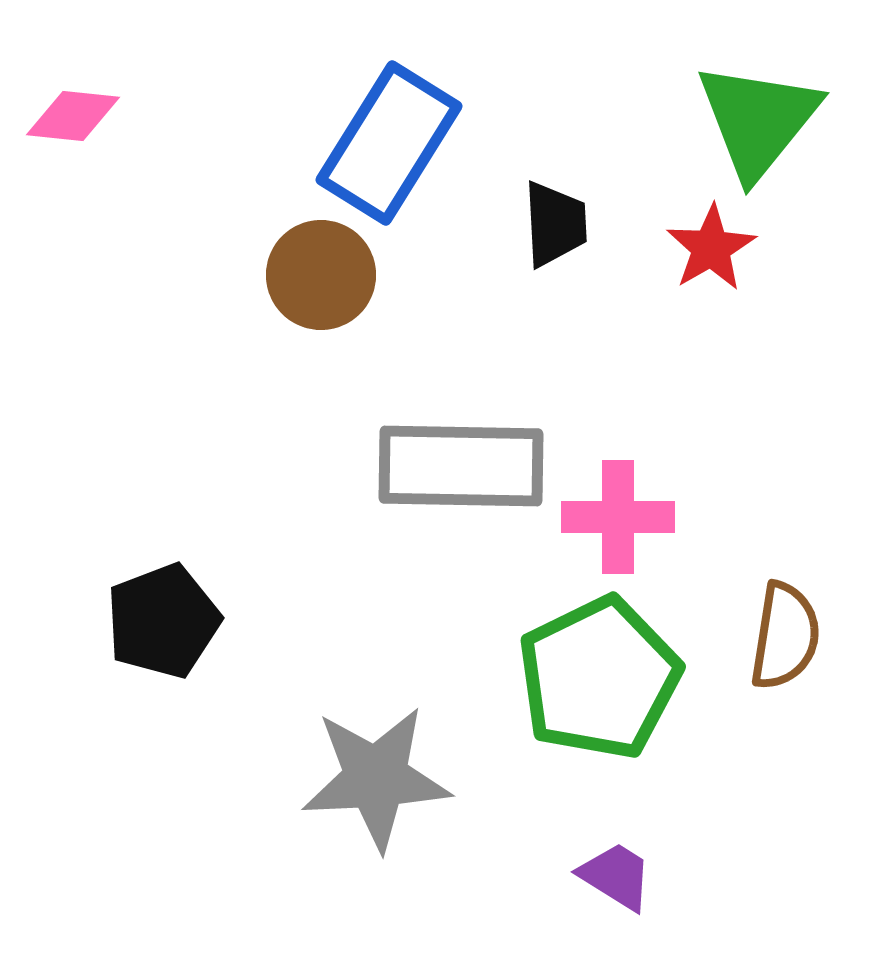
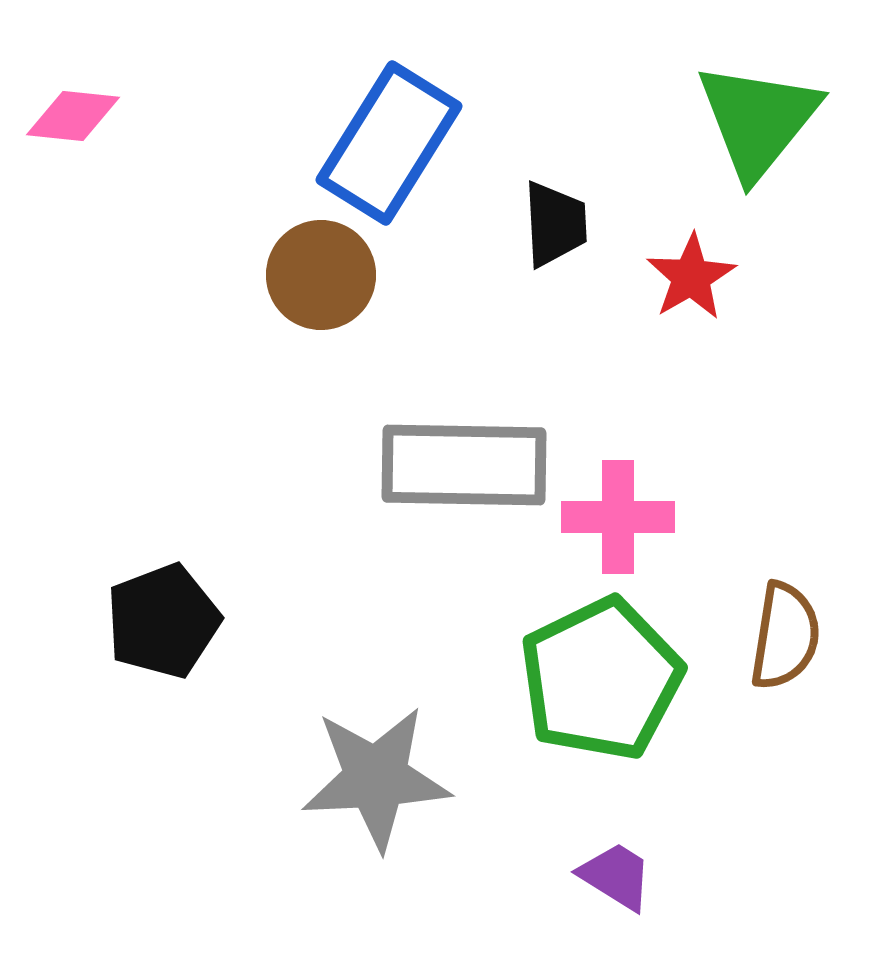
red star: moved 20 px left, 29 px down
gray rectangle: moved 3 px right, 1 px up
green pentagon: moved 2 px right, 1 px down
